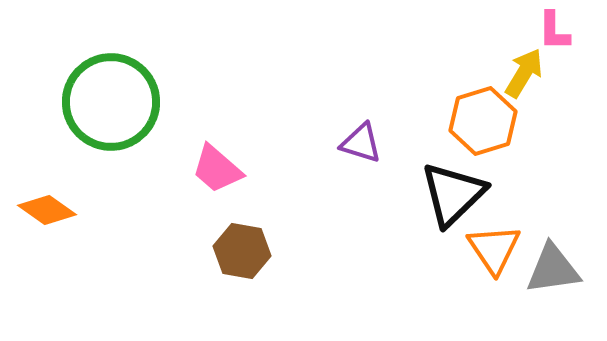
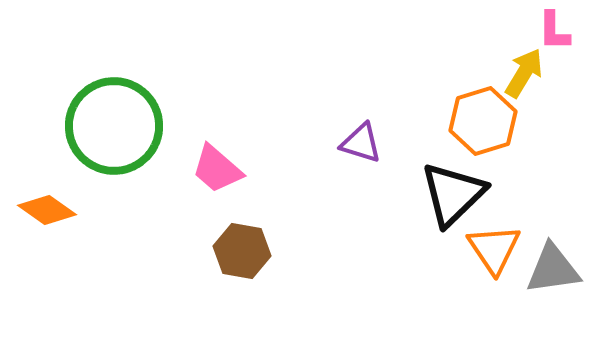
green circle: moved 3 px right, 24 px down
